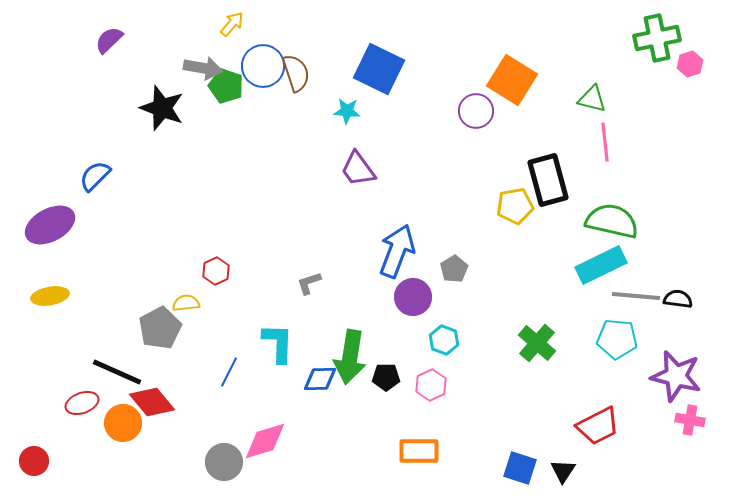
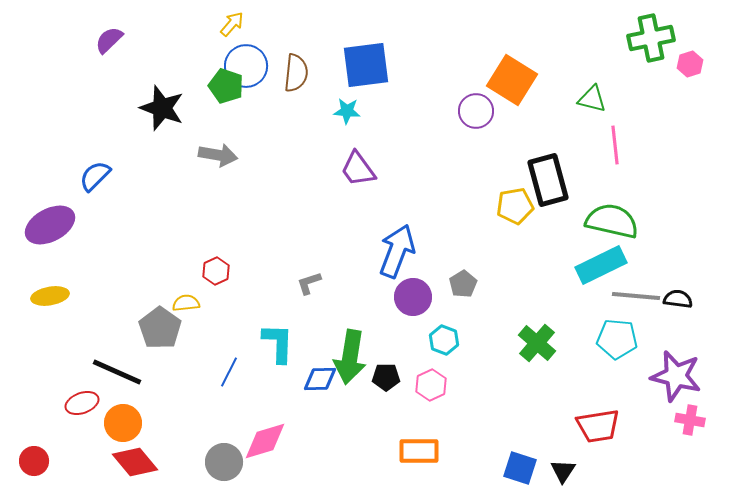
green cross at (657, 38): moved 6 px left
blue circle at (263, 66): moved 17 px left
gray arrow at (203, 68): moved 15 px right, 87 px down
blue square at (379, 69): moved 13 px left, 4 px up; rotated 33 degrees counterclockwise
brown semicircle at (296, 73): rotated 24 degrees clockwise
pink line at (605, 142): moved 10 px right, 3 px down
gray pentagon at (454, 269): moved 9 px right, 15 px down
gray pentagon at (160, 328): rotated 9 degrees counterclockwise
red diamond at (152, 402): moved 17 px left, 60 px down
red trapezoid at (598, 426): rotated 18 degrees clockwise
